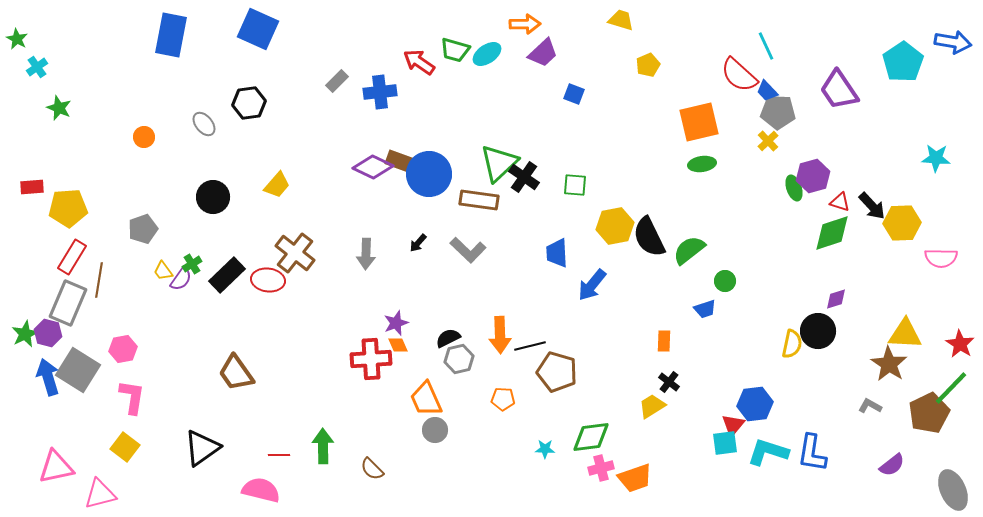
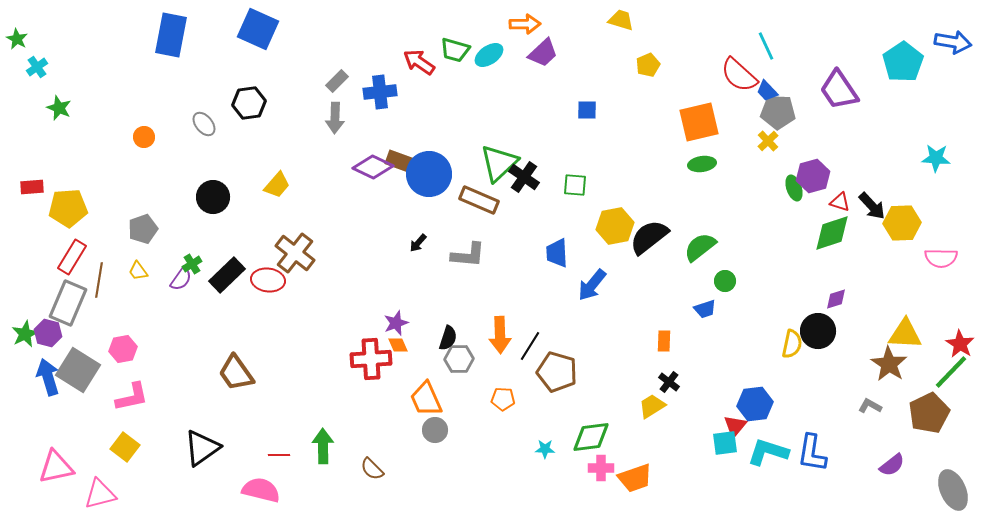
cyan ellipse at (487, 54): moved 2 px right, 1 px down
blue square at (574, 94): moved 13 px right, 16 px down; rotated 20 degrees counterclockwise
brown rectangle at (479, 200): rotated 15 degrees clockwise
black semicircle at (649, 237): rotated 78 degrees clockwise
gray L-shape at (468, 250): moved 5 px down; rotated 39 degrees counterclockwise
green semicircle at (689, 250): moved 11 px right, 3 px up
gray arrow at (366, 254): moved 31 px left, 136 px up
yellow trapezoid at (163, 271): moved 25 px left
black semicircle at (448, 338): rotated 135 degrees clockwise
black line at (530, 346): rotated 44 degrees counterclockwise
gray hexagon at (459, 359): rotated 12 degrees clockwise
green line at (951, 388): moved 16 px up
pink L-shape at (132, 397): rotated 69 degrees clockwise
red triangle at (733, 425): moved 2 px right, 1 px down
pink cross at (601, 468): rotated 15 degrees clockwise
